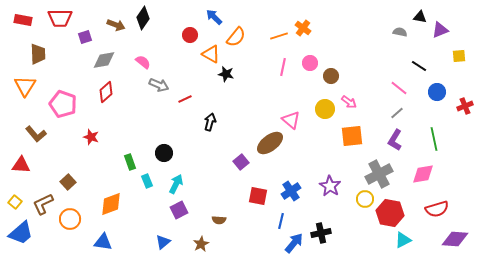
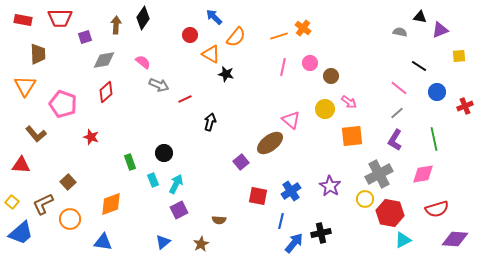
brown arrow at (116, 25): rotated 108 degrees counterclockwise
cyan rectangle at (147, 181): moved 6 px right, 1 px up
yellow square at (15, 202): moved 3 px left
